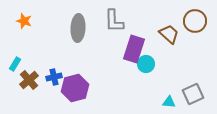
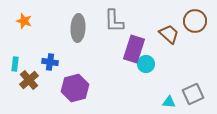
cyan rectangle: rotated 24 degrees counterclockwise
blue cross: moved 4 px left, 15 px up; rotated 21 degrees clockwise
